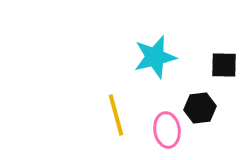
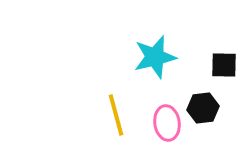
black hexagon: moved 3 px right
pink ellipse: moved 7 px up
